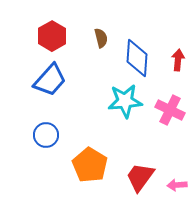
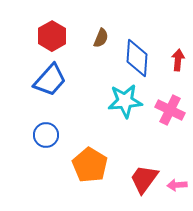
brown semicircle: rotated 36 degrees clockwise
red trapezoid: moved 4 px right, 2 px down
